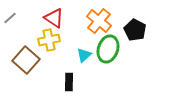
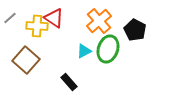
orange cross: rotated 10 degrees clockwise
yellow cross: moved 12 px left, 14 px up; rotated 15 degrees clockwise
cyan triangle: moved 4 px up; rotated 14 degrees clockwise
black rectangle: rotated 42 degrees counterclockwise
